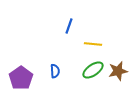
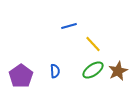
blue line: rotated 56 degrees clockwise
yellow line: rotated 42 degrees clockwise
brown star: rotated 12 degrees counterclockwise
purple pentagon: moved 2 px up
